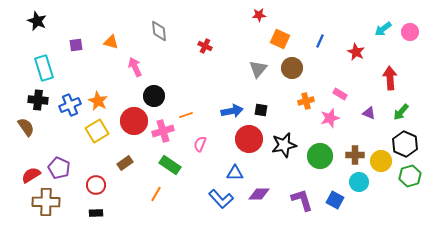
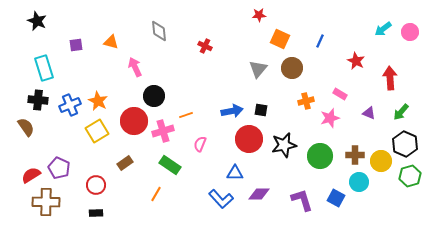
red star at (356, 52): moved 9 px down
blue square at (335, 200): moved 1 px right, 2 px up
